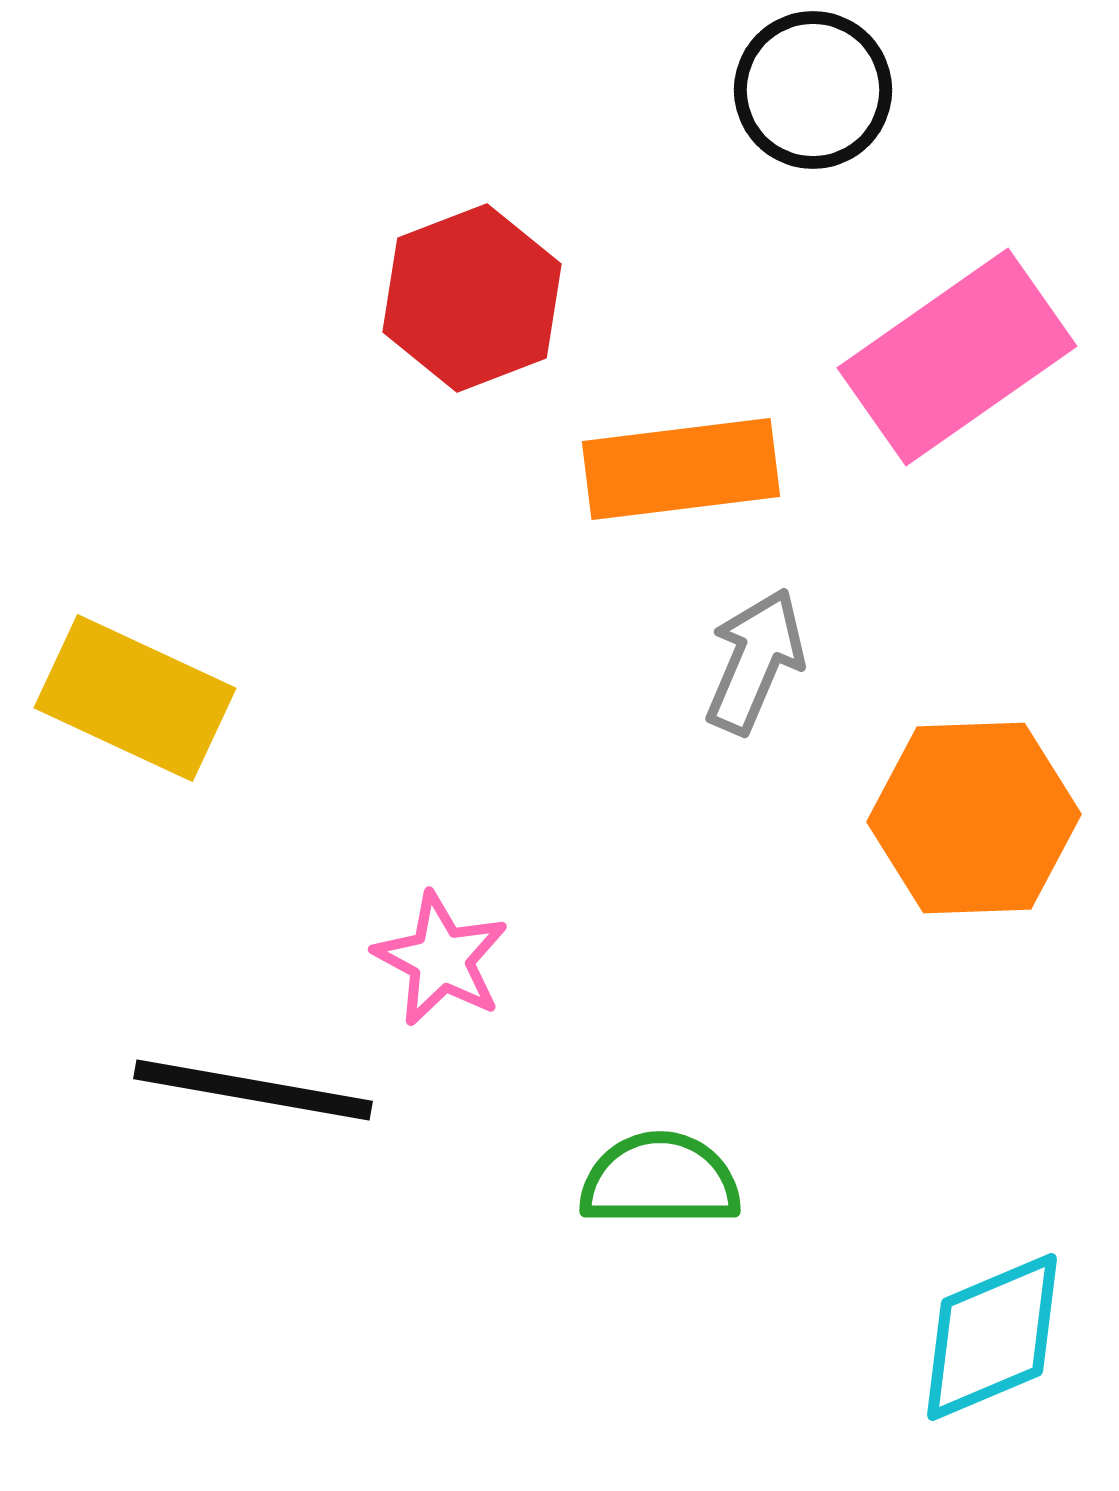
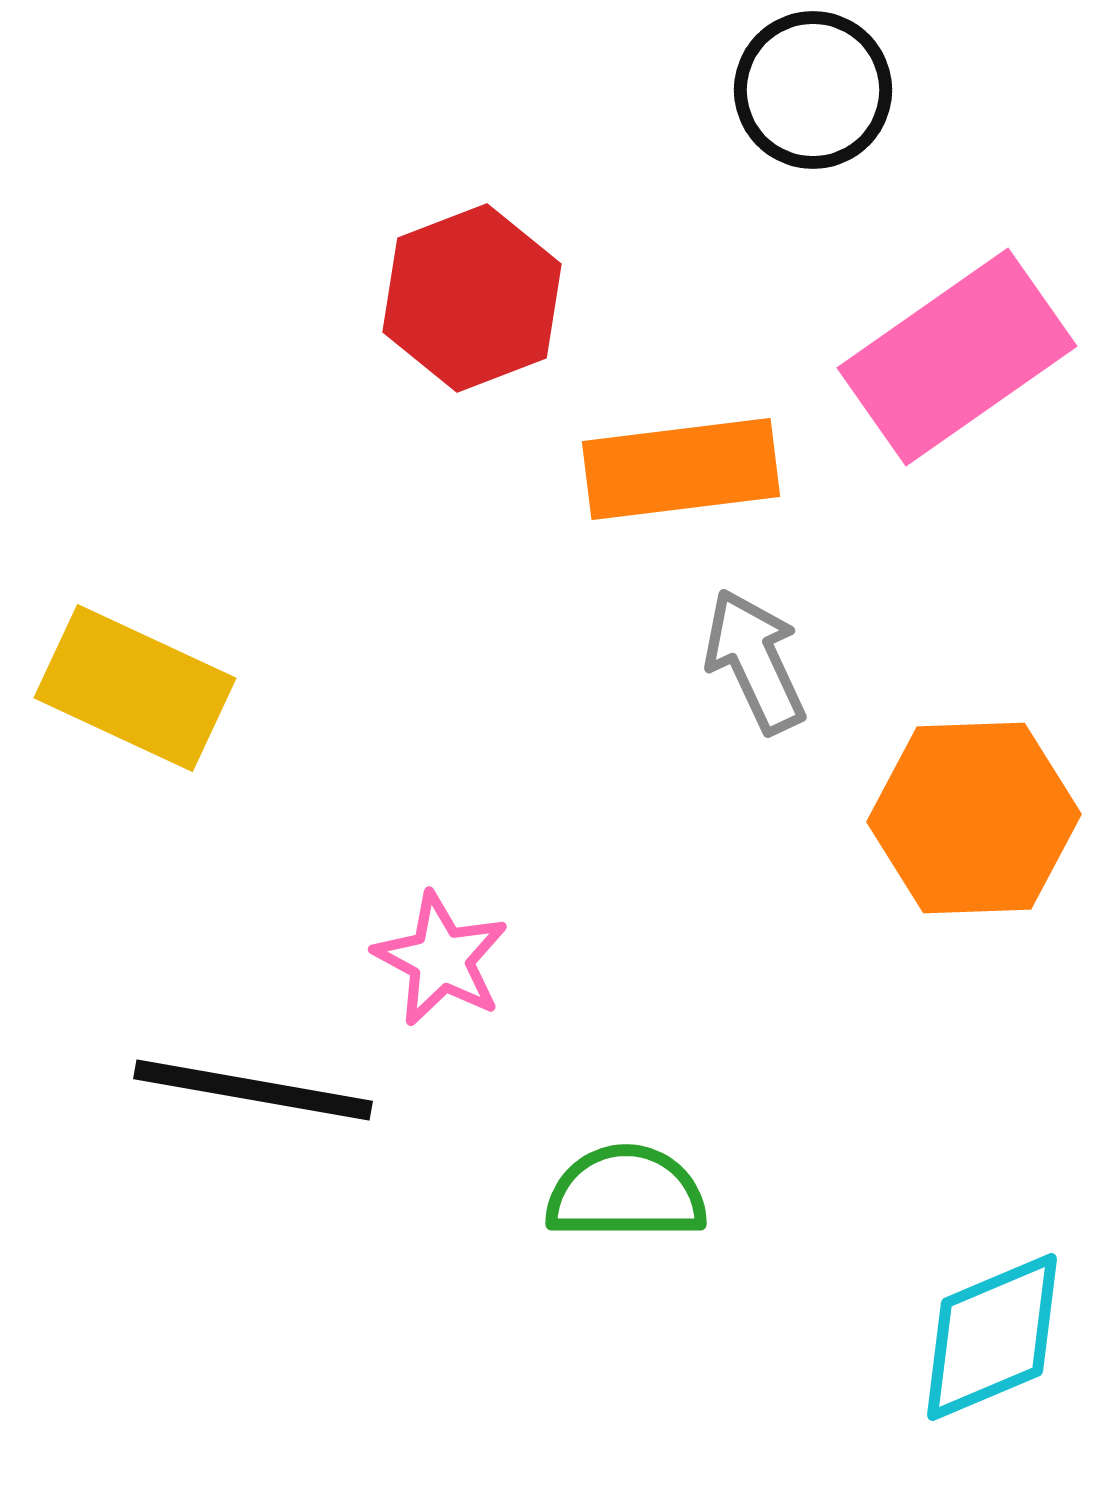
gray arrow: rotated 48 degrees counterclockwise
yellow rectangle: moved 10 px up
green semicircle: moved 34 px left, 13 px down
